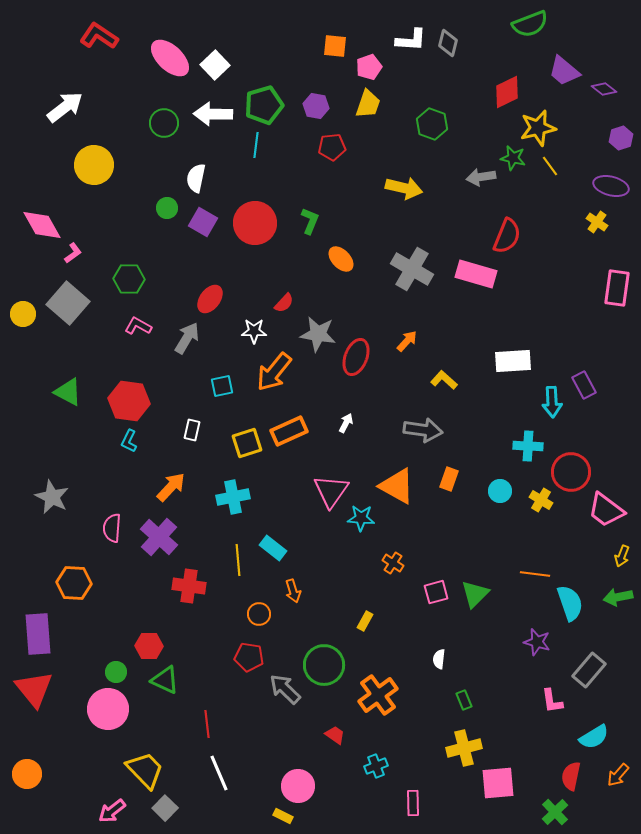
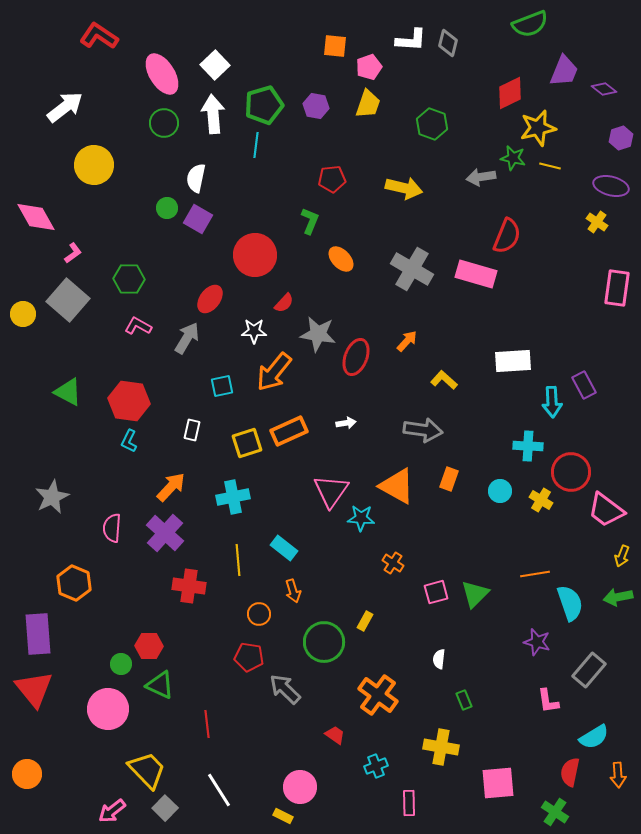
pink ellipse at (170, 58): moved 8 px left, 16 px down; rotated 15 degrees clockwise
purple trapezoid at (564, 71): rotated 108 degrees counterclockwise
red diamond at (507, 92): moved 3 px right, 1 px down
white arrow at (213, 114): rotated 84 degrees clockwise
red pentagon at (332, 147): moved 32 px down
yellow line at (550, 166): rotated 40 degrees counterclockwise
purple square at (203, 222): moved 5 px left, 3 px up
red circle at (255, 223): moved 32 px down
pink diamond at (42, 225): moved 6 px left, 8 px up
gray square at (68, 303): moved 3 px up
white arrow at (346, 423): rotated 54 degrees clockwise
gray star at (52, 497): rotated 20 degrees clockwise
purple cross at (159, 537): moved 6 px right, 4 px up
cyan rectangle at (273, 548): moved 11 px right
orange line at (535, 574): rotated 16 degrees counterclockwise
orange hexagon at (74, 583): rotated 20 degrees clockwise
green circle at (324, 665): moved 23 px up
green circle at (116, 672): moved 5 px right, 8 px up
green triangle at (165, 680): moved 5 px left, 5 px down
orange cross at (378, 695): rotated 18 degrees counterclockwise
pink L-shape at (552, 701): moved 4 px left
yellow cross at (464, 748): moved 23 px left, 1 px up; rotated 24 degrees clockwise
yellow trapezoid at (145, 770): moved 2 px right
white line at (219, 773): moved 17 px down; rotated 9 degrees counterclockwise
orange arrow at (618, 775): rotated 45 degrees counterclockwise
red semicircle at (571, 776): moved 1 px left, 4 px up
pink circle at (298, 786): moved 2 px right, 1 px down
pink rectangle at (413, 803): moved 4 px left
green cross at (555, 812): rotated 12 degrees counterclockwise
